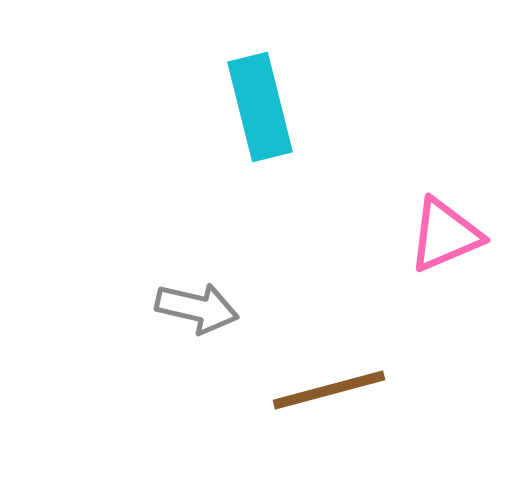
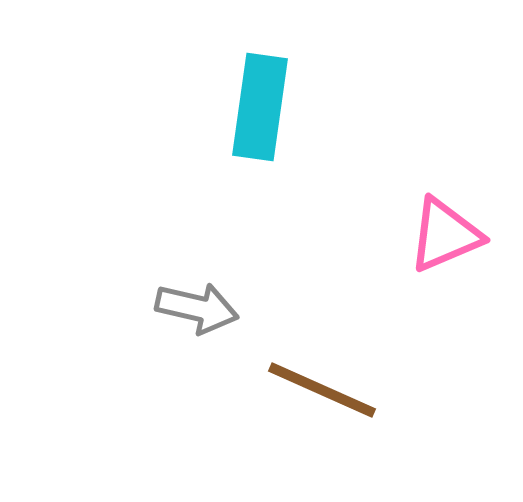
cyan rectangle: rotated 22 degrees clockwise
brown line: moved 7 px left; rotated 39 degrees clockwise
